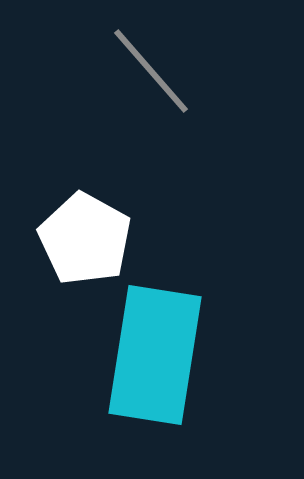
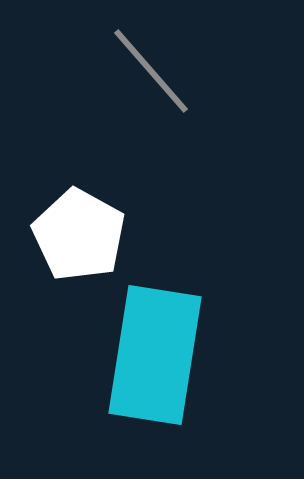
white pentagon: moved 6 px left, 4 px up
